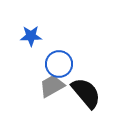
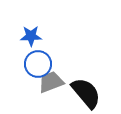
blue circle: moved 21 px left
gray trapezoid: moved 1 px left, 4 px up; rotated 8 degrees clockwise
